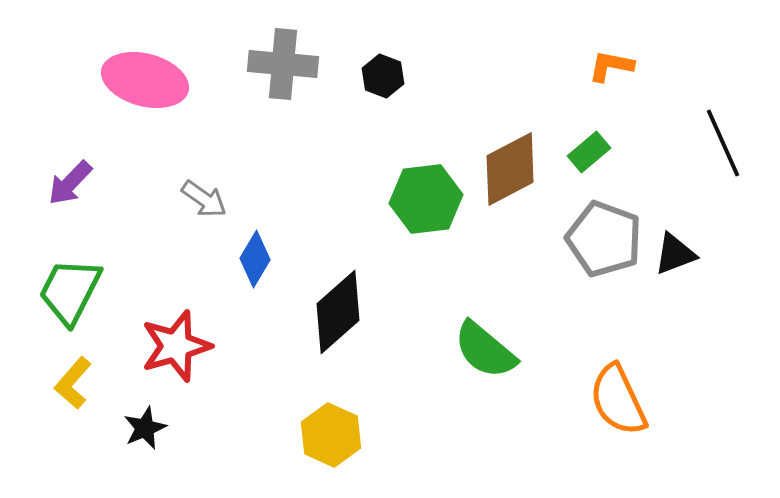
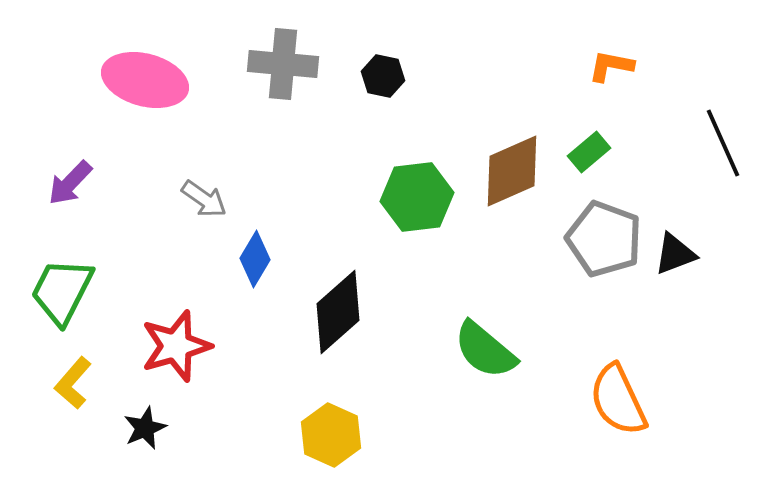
black hexagon: rotated 9 degrees counterclockwise
brown diamond: moved 2 px right, 2 px down; rotated 4 degrees clockwise
green hexagon: moved 9 px left, 2 px up
green trapezoid: moved 8 px left
